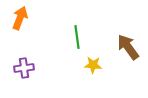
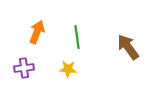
orange arrow: moved 17 px right, 14 px down
yellow star: moved 25 px left, 4 px down
